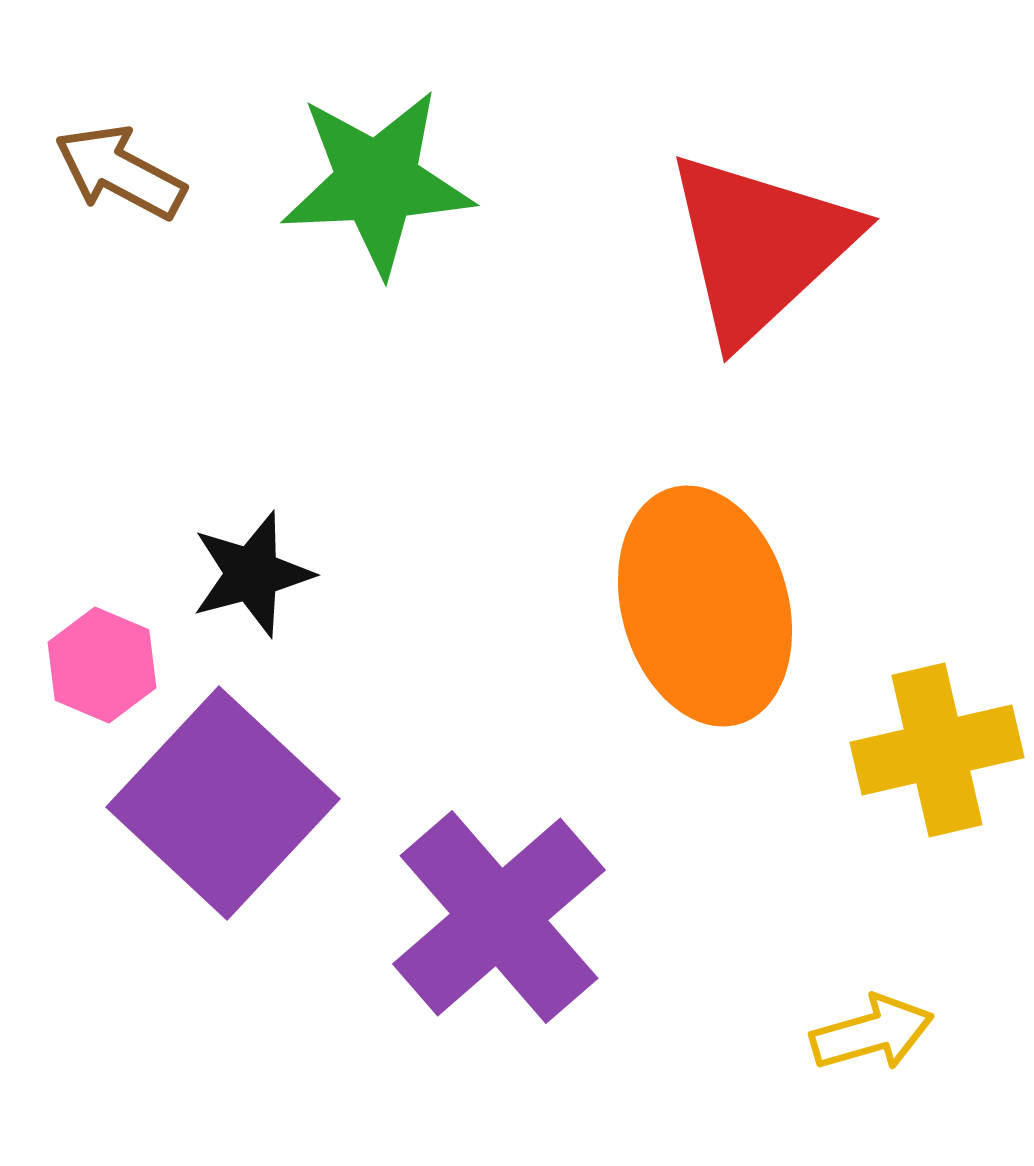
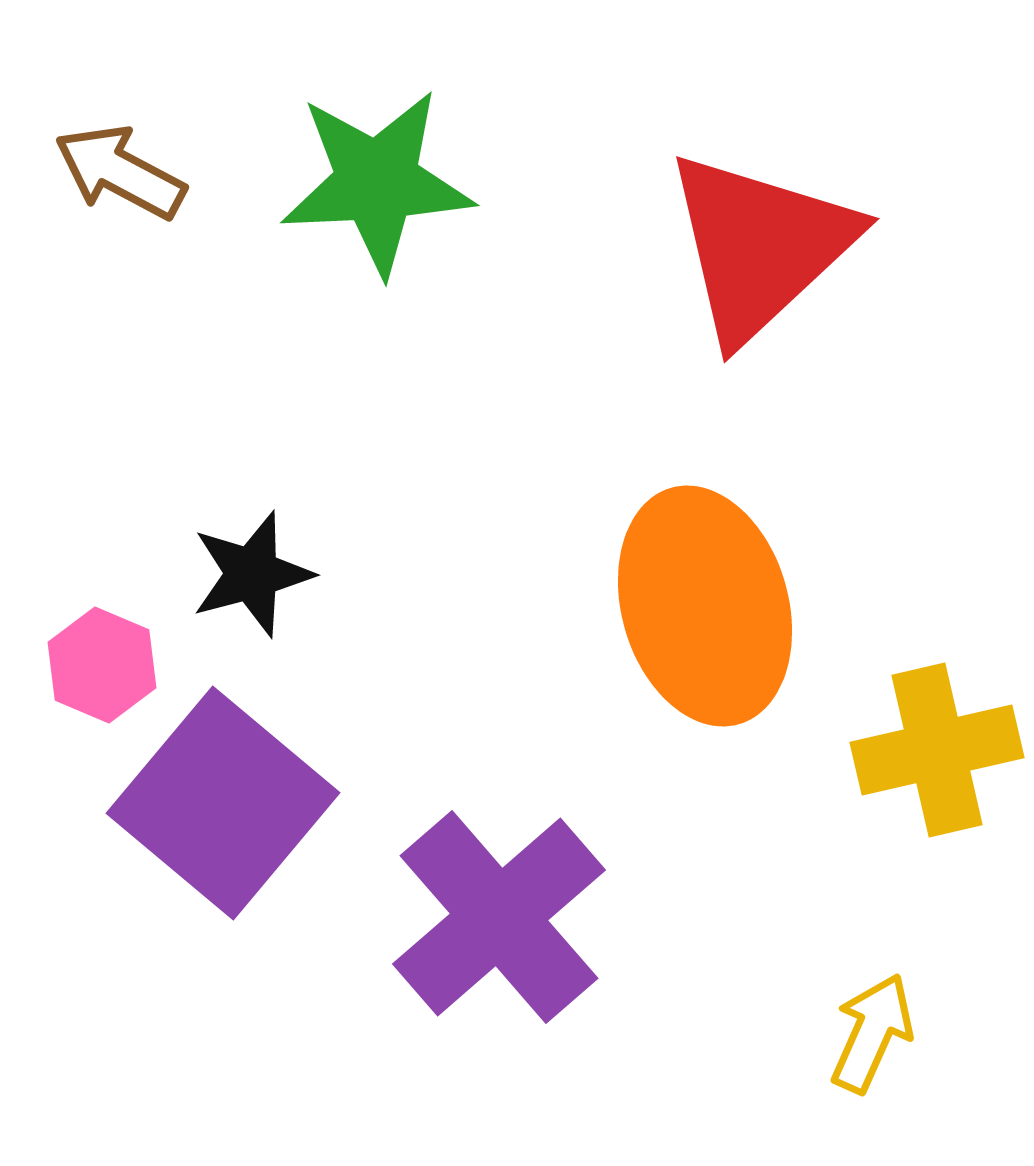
purple square: rotated 3 degrees counterclockwise
yellow arrow: rotated 50 degrees counterclockwise
